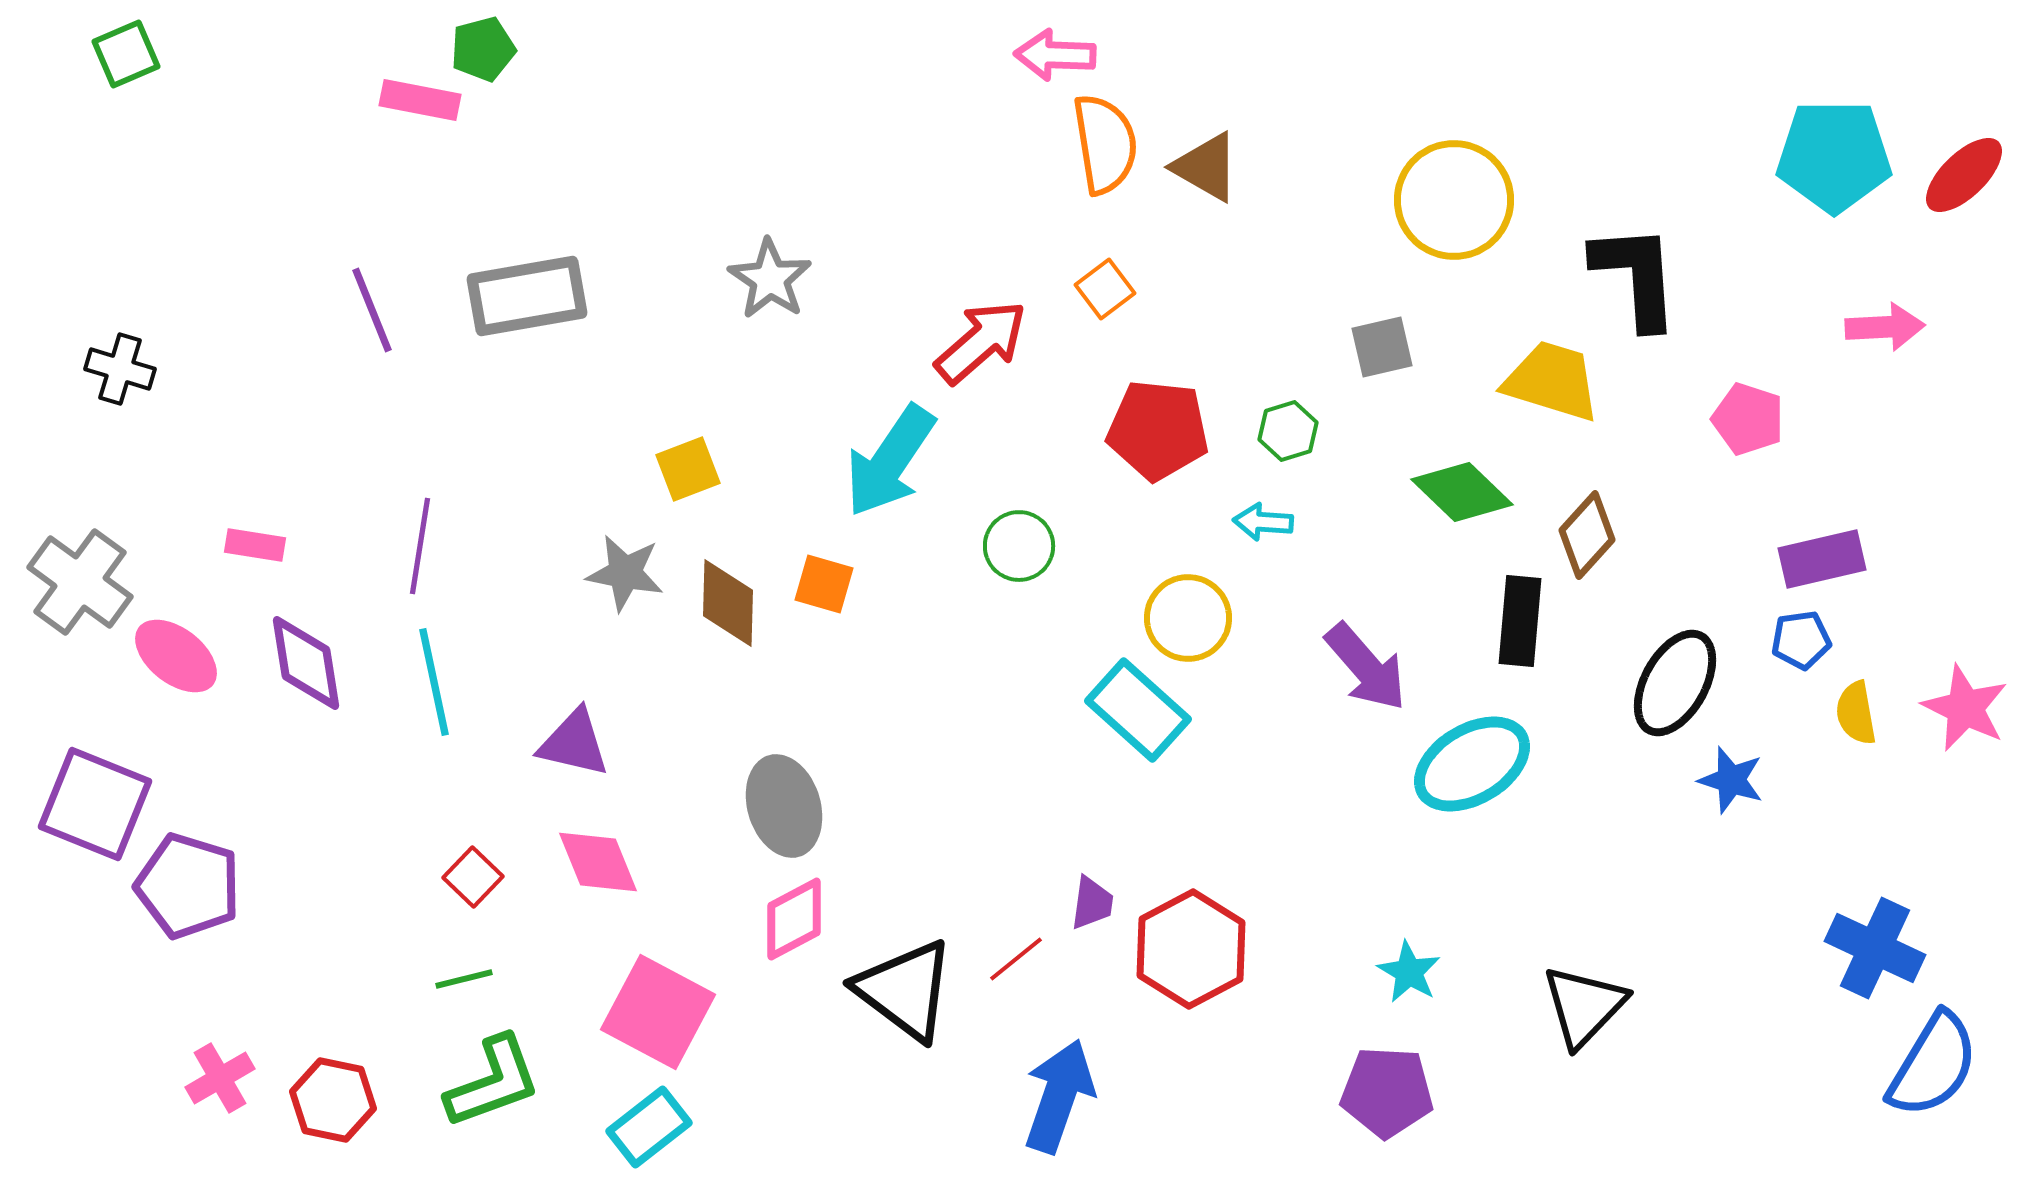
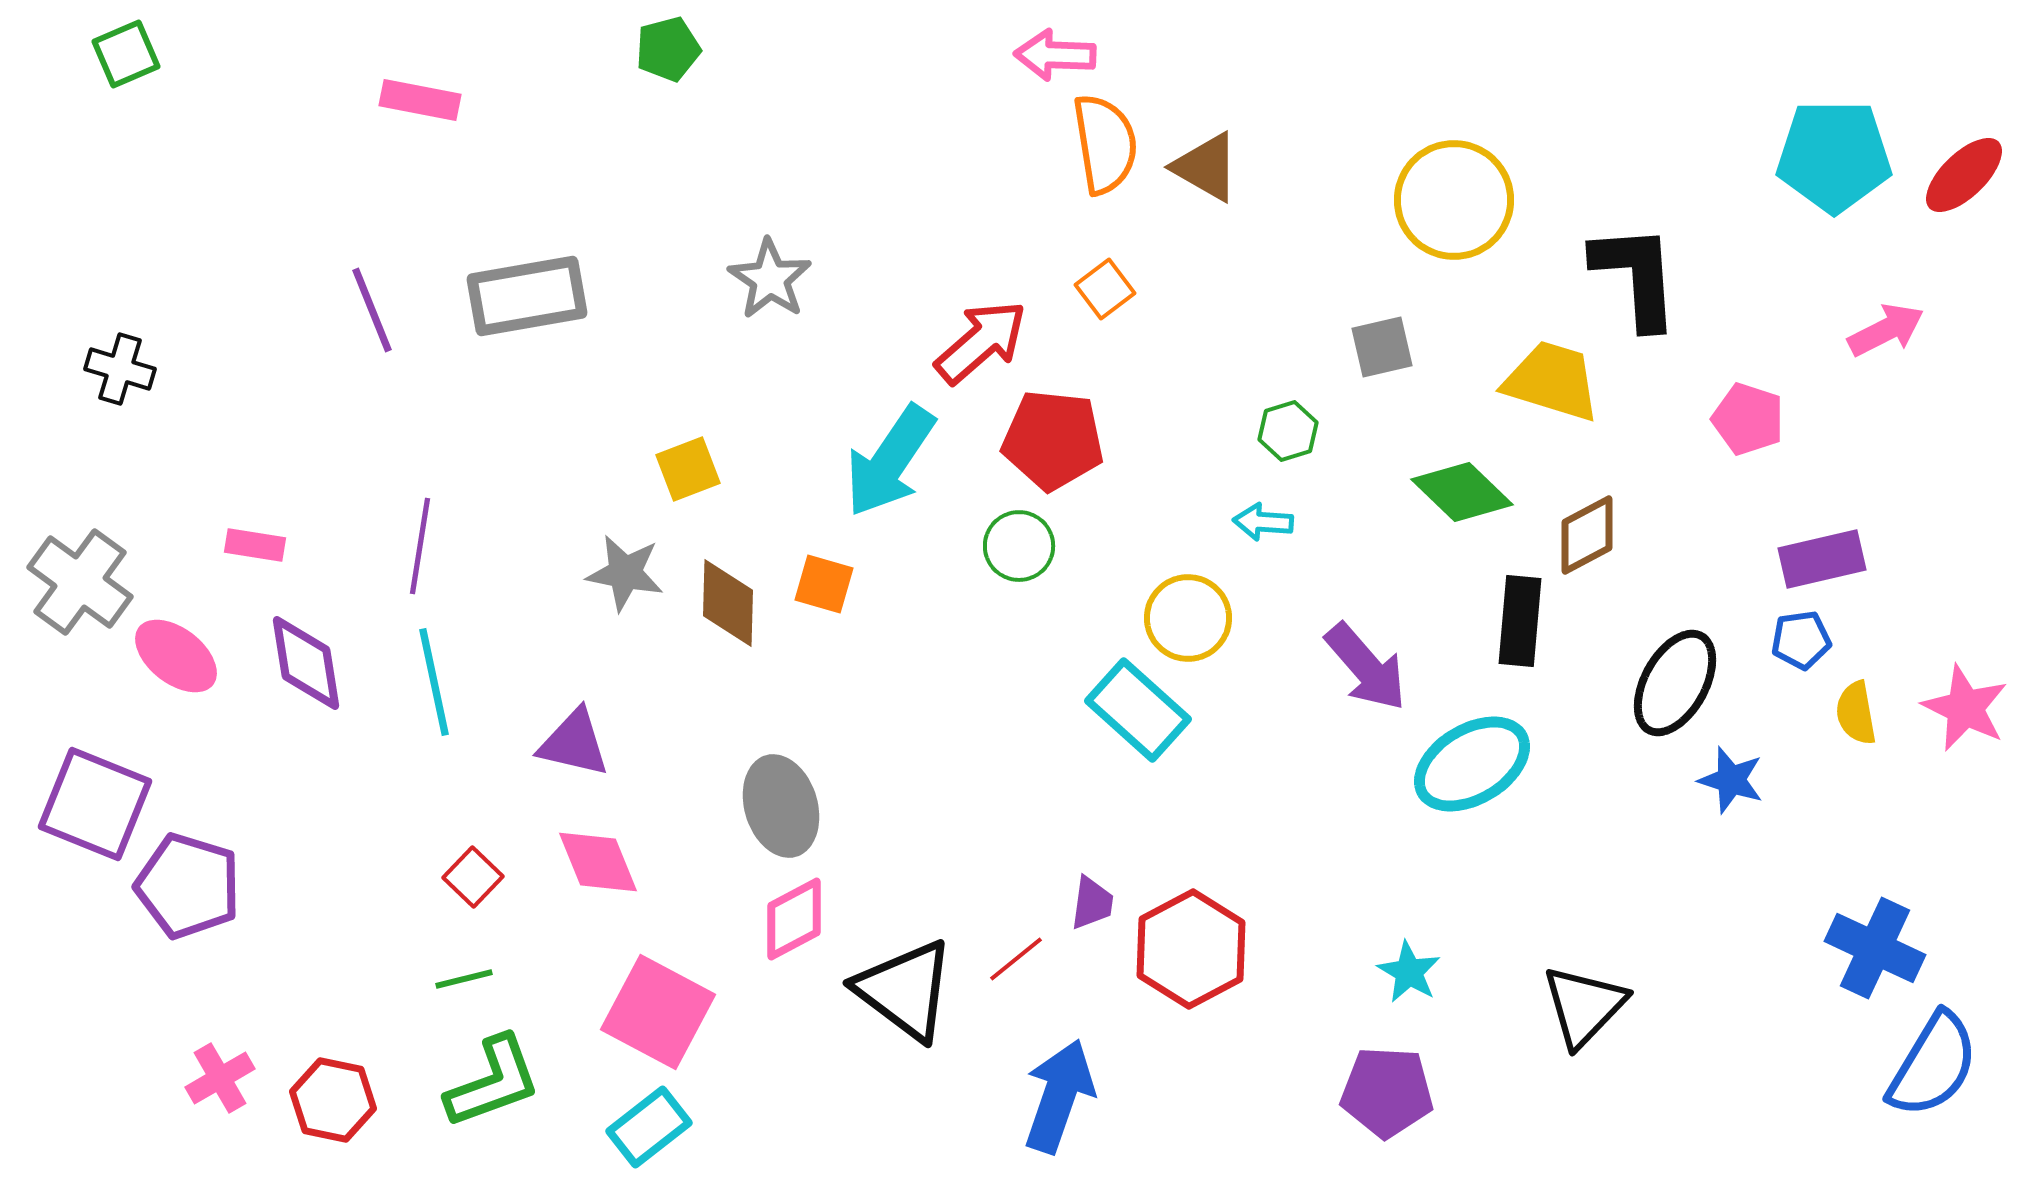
green pentagon at (483, 49): moved 185 px right
pink arrow at (1885, 327): moved 1 px right, 3 px down; rotated 24 degrees counterclockwise
red pentagon at (1158, 430): moved 105 px left, 10 px down
brown diamond at (1587, 535): rotated 20 degrees clockwise
gray ellipse at (784, 806): moved 3 px left
